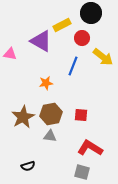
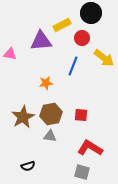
purple triangle: rotated 35 degrees counterclockwise
yellow arrow: moved 1 px right, 1 px down
